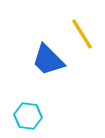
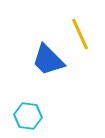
yellow line: moved 2 px left; rotated 8 degrees clockwise
